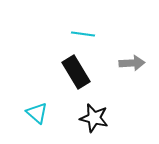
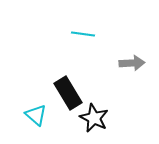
black rectangle: moved 8 px left, 21 px down
cyan triangle: moved 1 px left, 2 px down
black star: rotated 12 degrees clockwise
